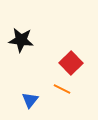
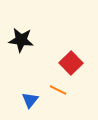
orange line: moved 4 px left, 1 px down
